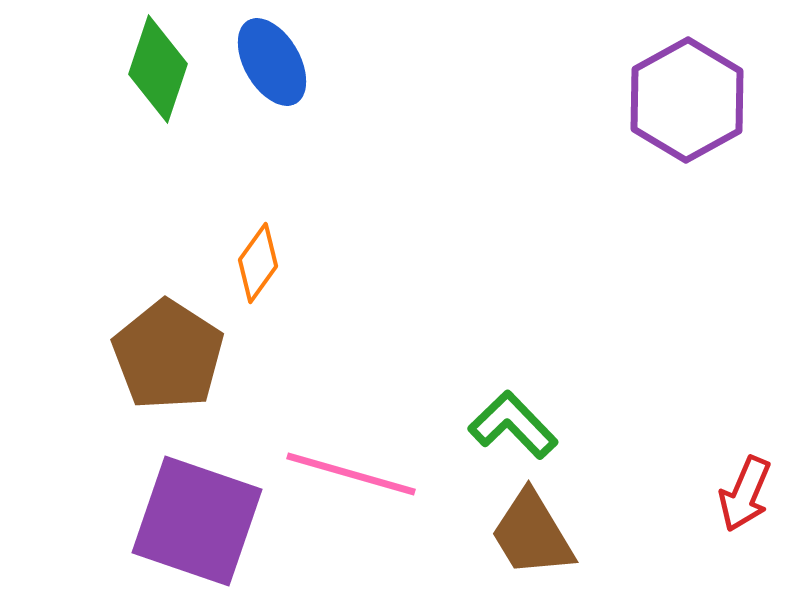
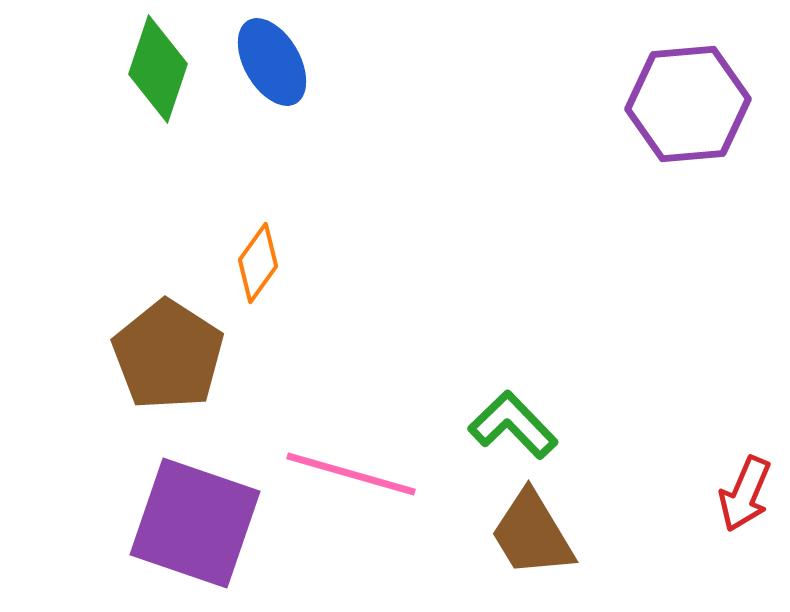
purple hexagon: moved 1 px right, 4 px down; rotated 24 degrees clockwise
purple square: moved 2 px left, 2 px down
